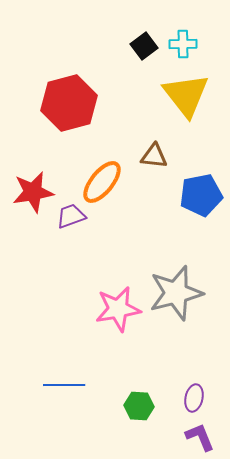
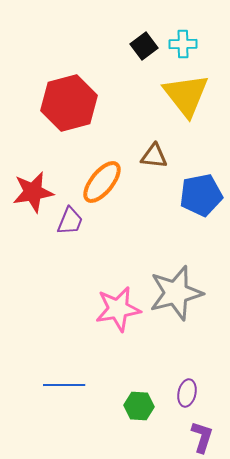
purple trapezoid: moved 1 px left, 5 px down; rotated 132 degrees clockwise
purple ellipse: moved 7 px left, 5 px up
purple L-shape: moved 2 px right; rotated 40 degrees clockwise
